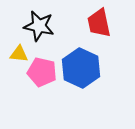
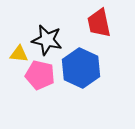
black star: moved 8 px right, 14 px down
pink pentagon: moved 2 px left, 3 px down
